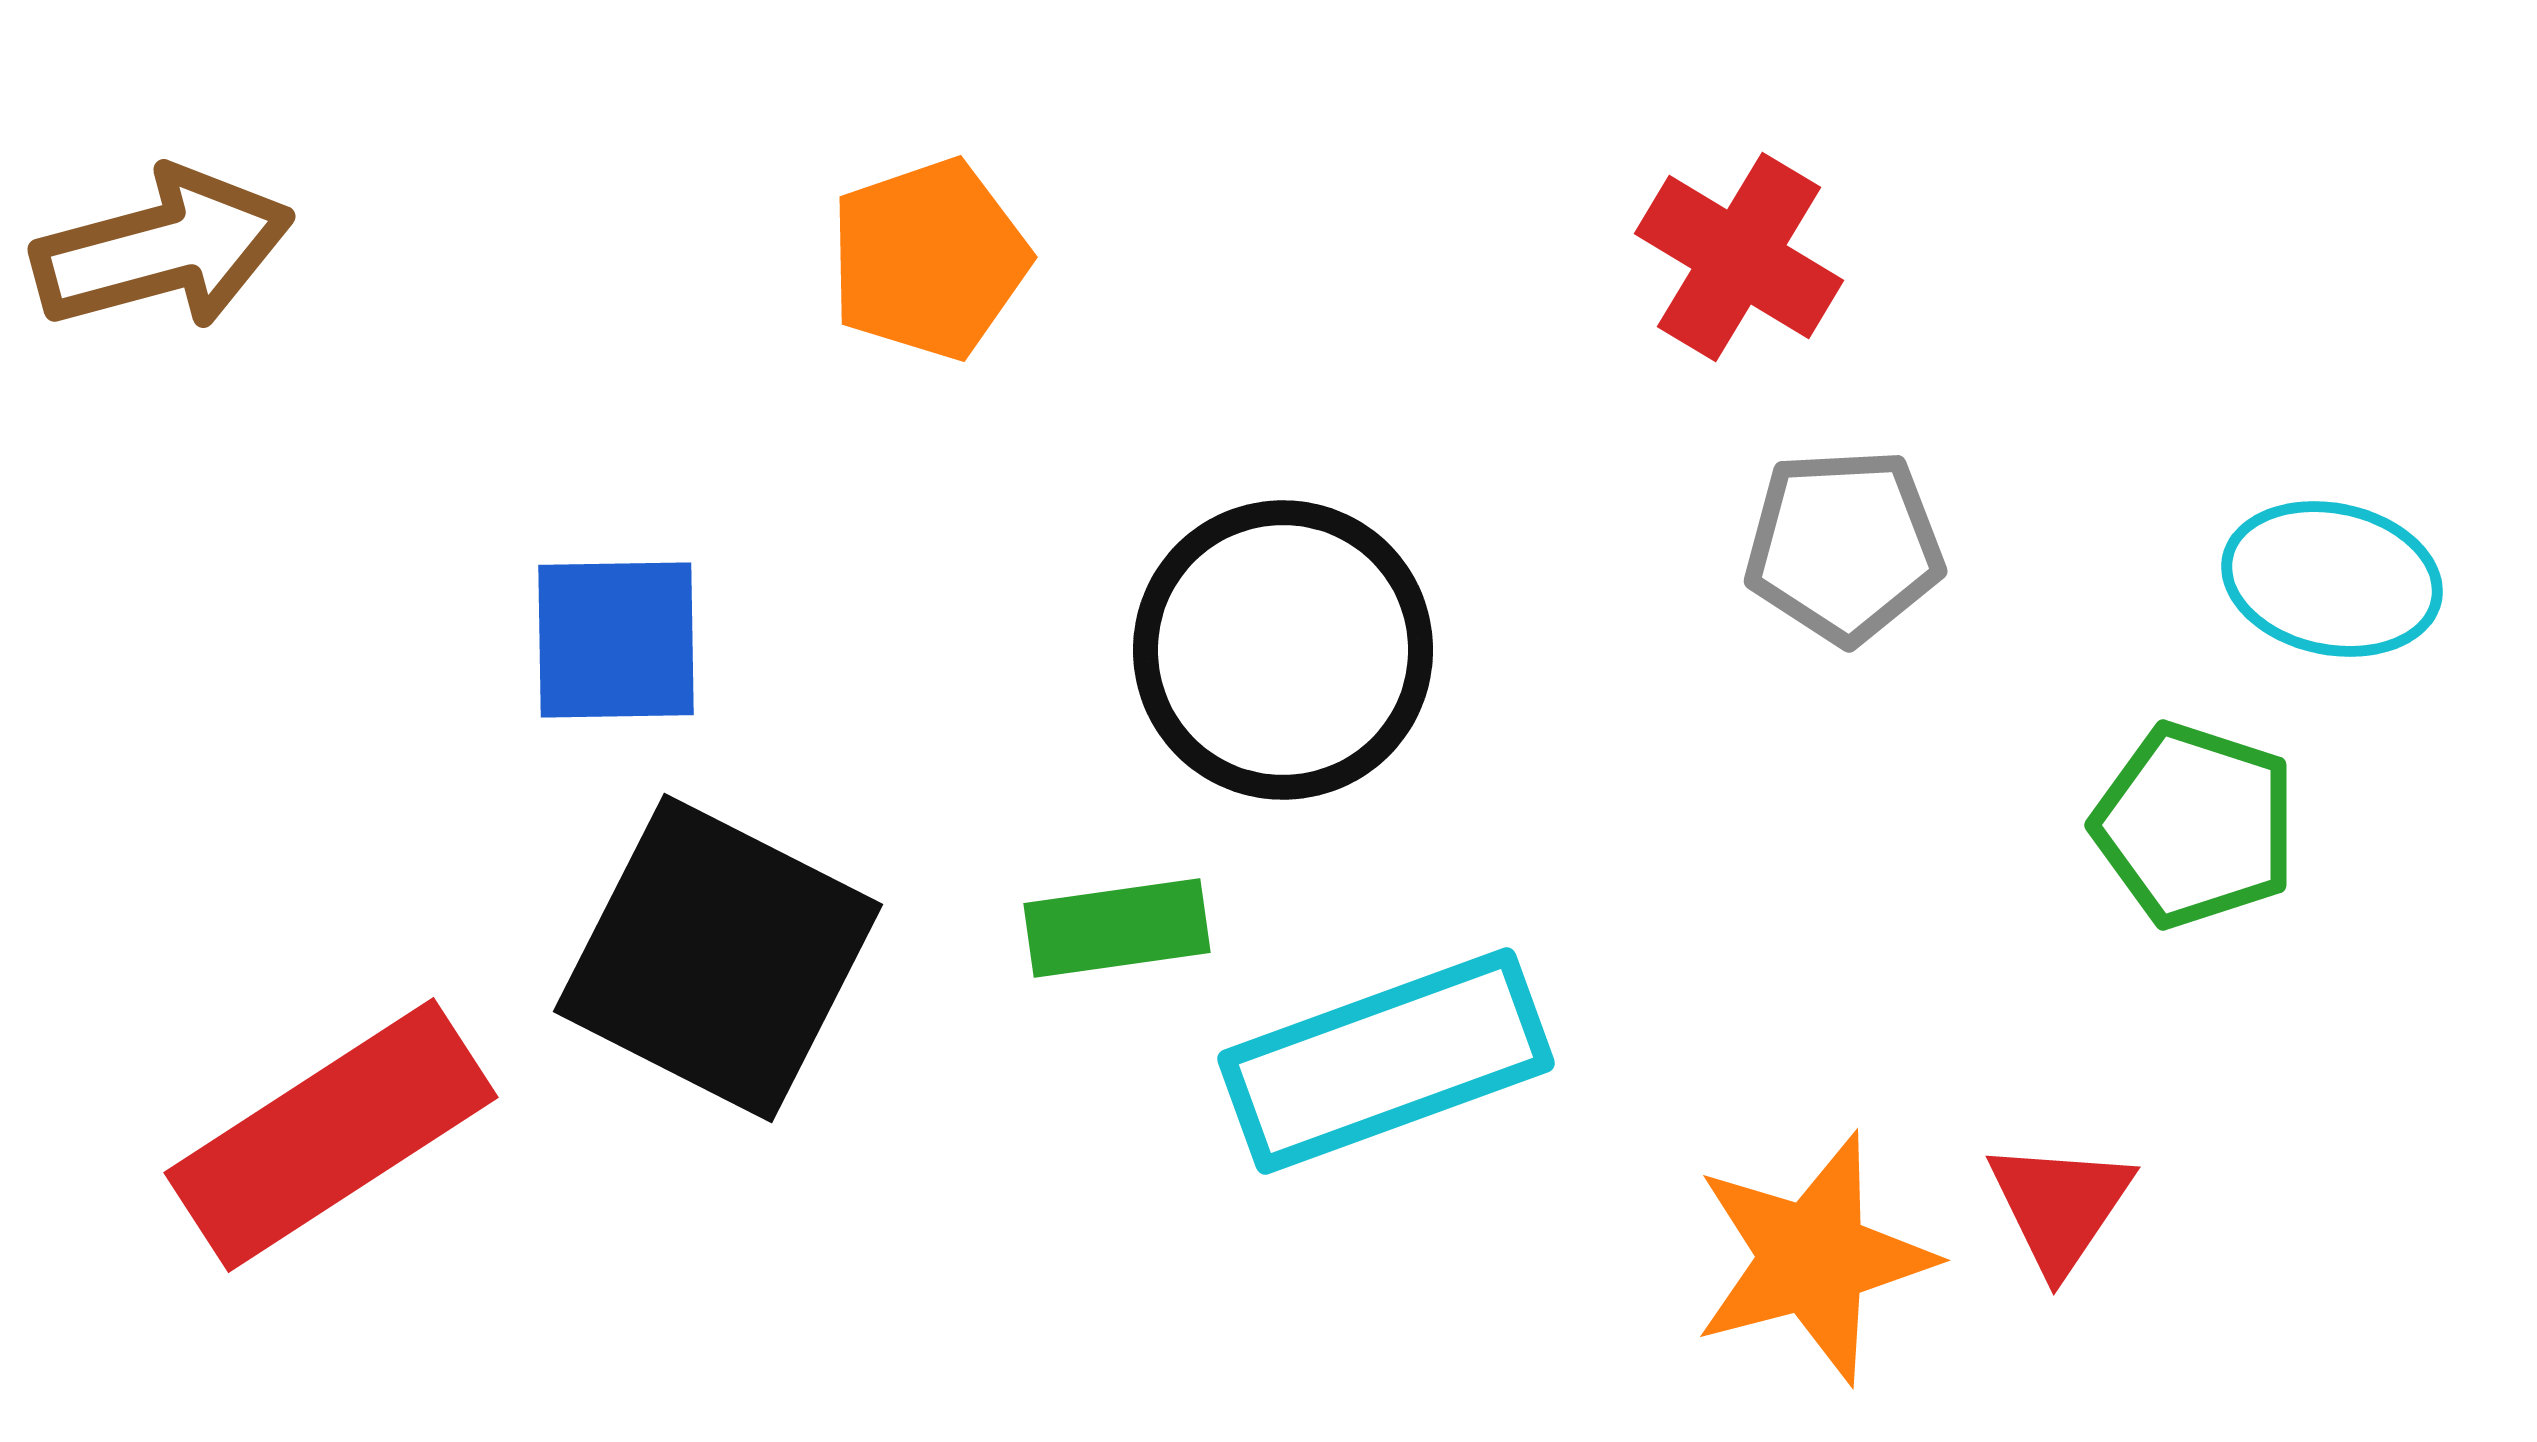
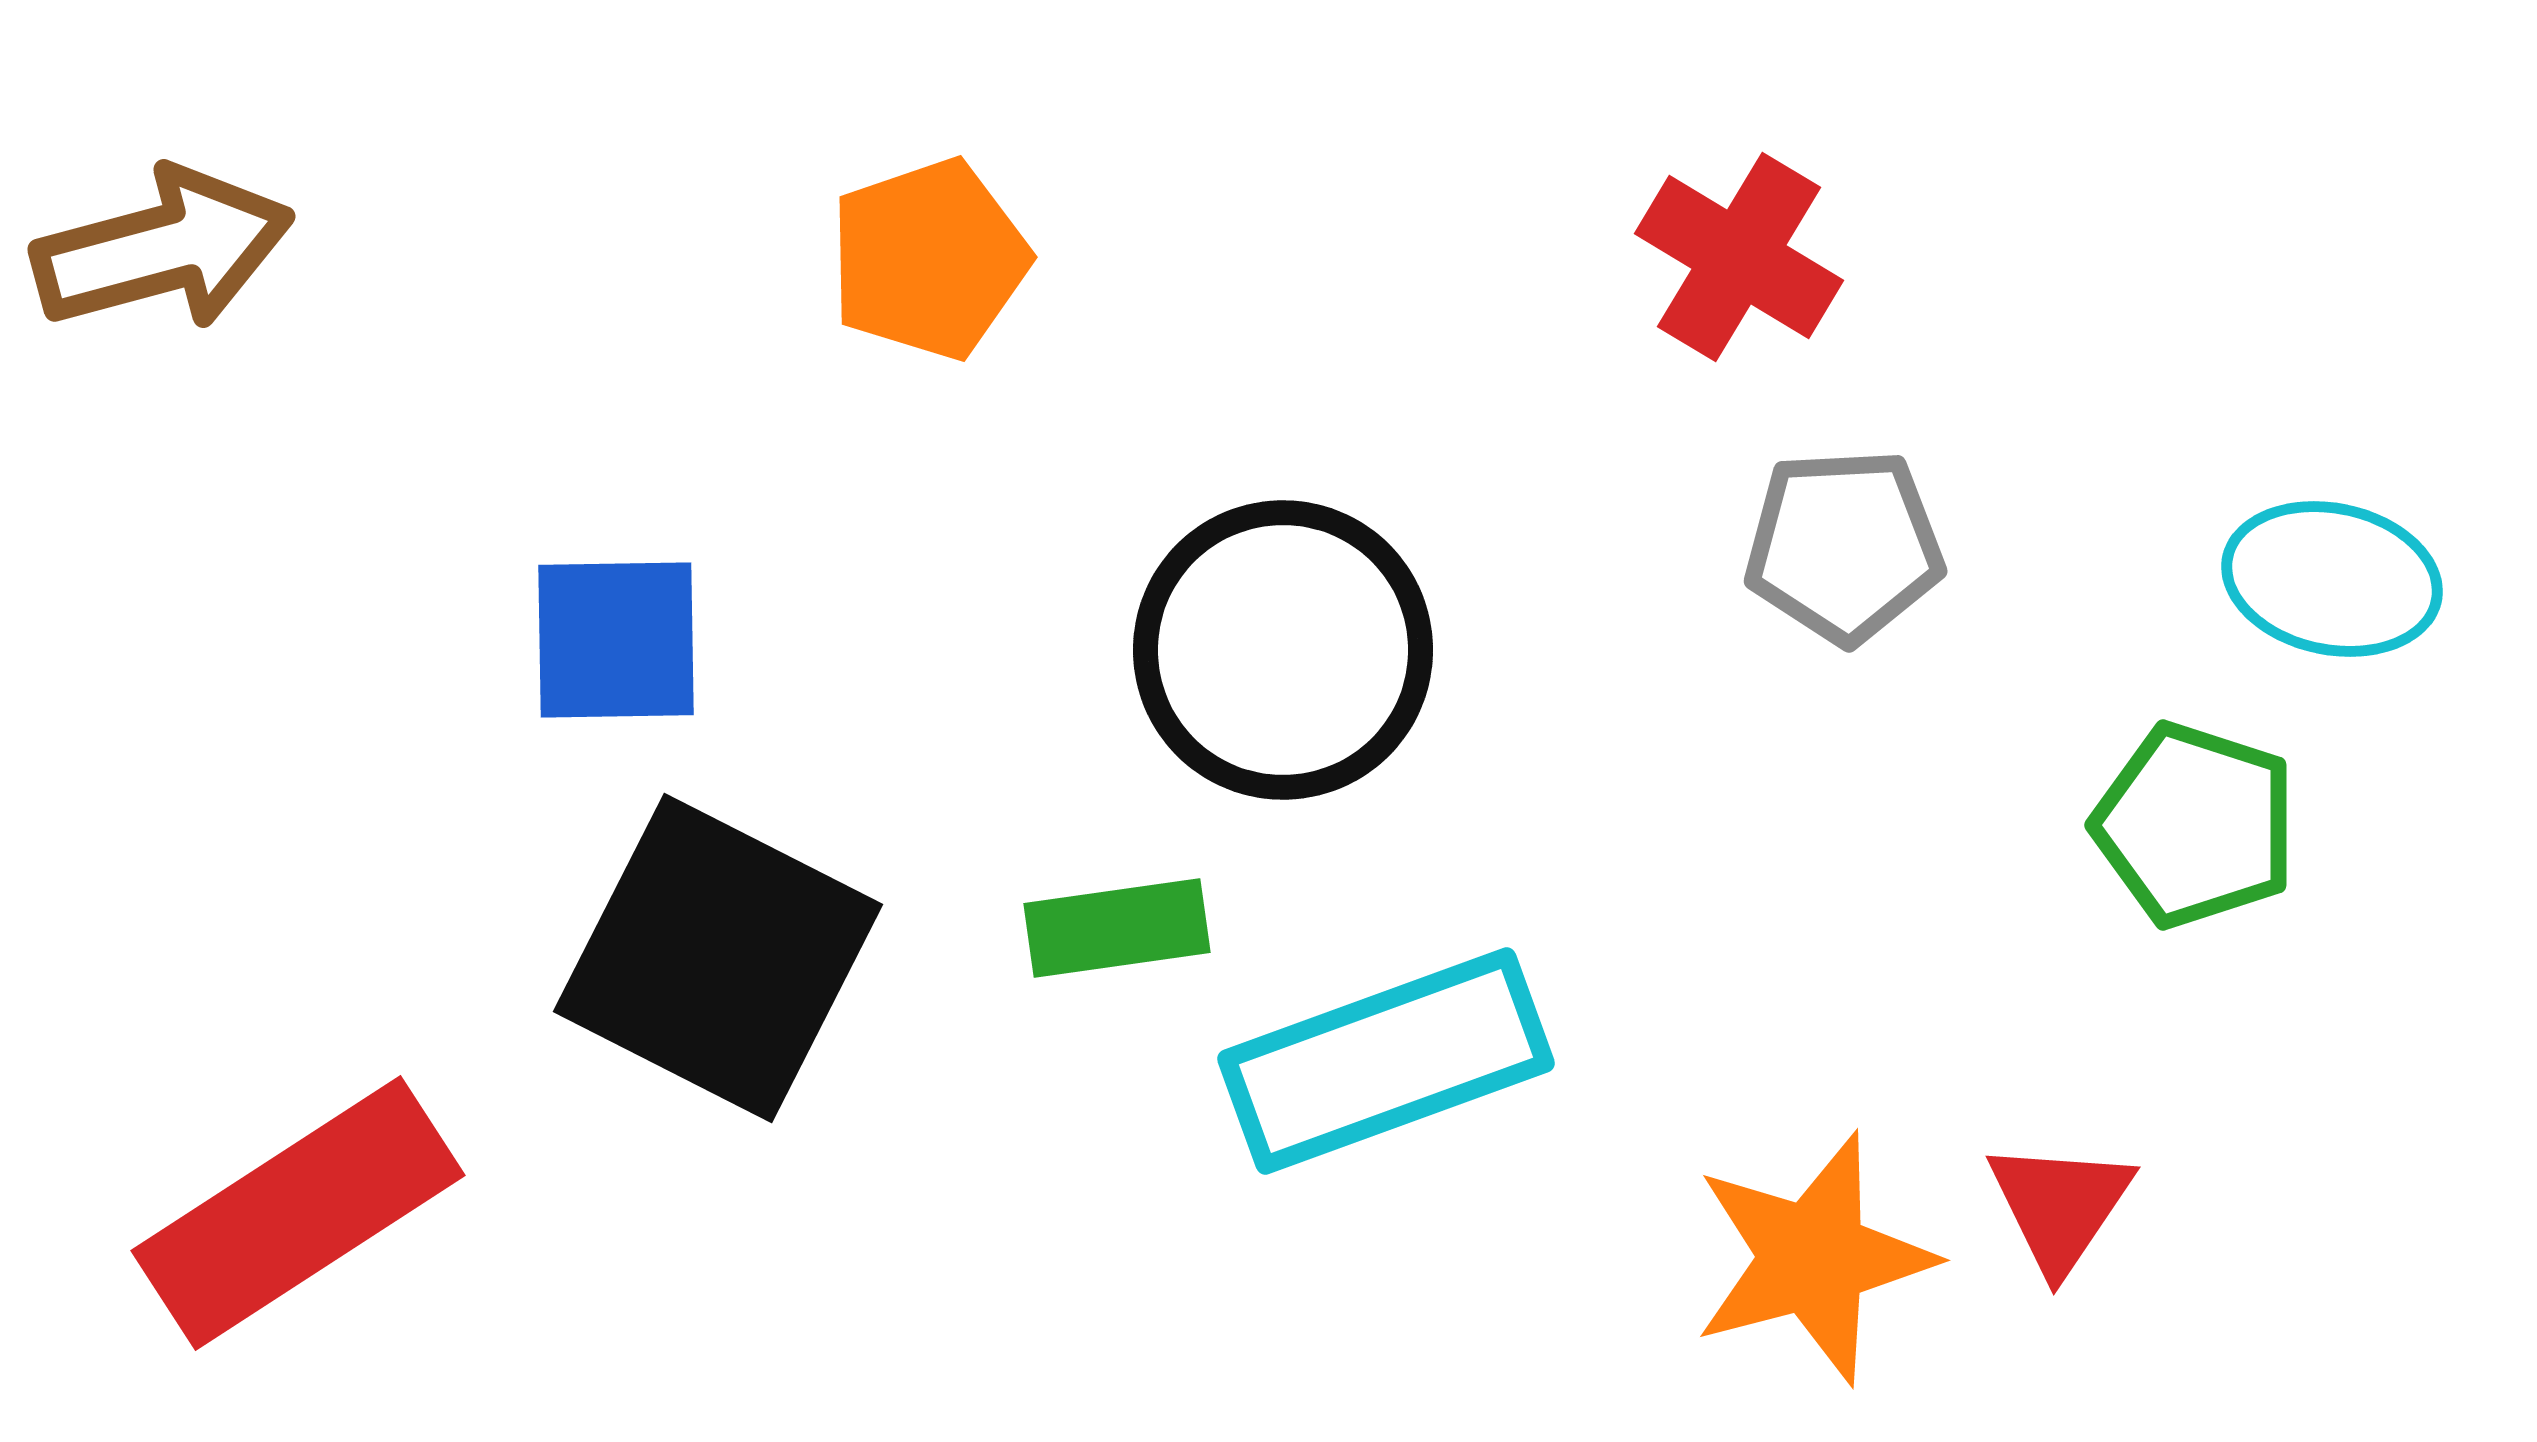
red rectangle: moved 33 px left, 78 px down
